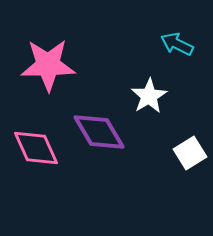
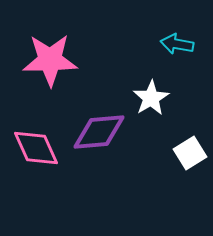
cyan arrow: rotated 16 degrees counterclockwise
pink star: moved 2 px right, 5 px up
white star: moved 2 px right, 2 px down
purple diamond: rotated 64 degrees counterclockwise
